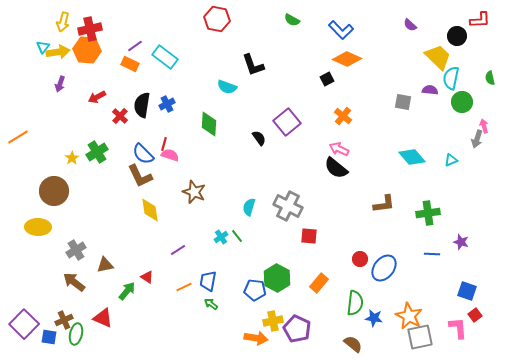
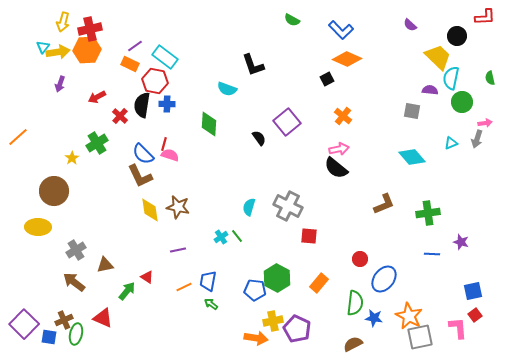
red hexagon at (217, 19): moved 62 px left, 62 px down
red L-shape at (480, 20): moved 5 px right, 3 px up
orange hexagon at (87, 50): rotated 8 degrees counterclockwise
cyan semicircle at (227, 87): moved 2 px down
gray square at (403, 102): moved 9 px right, 9 px down
blue cross at (167, 104): rotated 28 degrees clockwise
pink arrow at (484, 126): moved 1 px right, 3 px up; rotated 96 degrees clockwise
orange line at (18, 137): rotated 10 degrees counterclockwise
pink arrow at (339, 149): rotated 144 degrees clockwise
green cross at (97, 152): moved 9 px up
cyan triangle at (451, 160): moved 17 px up
brown star at (194, 192): moved 16 px left, 15 px down; rotated 10 degrees counterclockwise
brown L-shape at (384, 204): rotated 15 degrees counterclockwise
purple line at (178, 250): rotated 21 degrees clockwise
blue ellipse at (384, 268): moved 11 px down
blue square at (467, 291): moved 6 px right; rotated 30 degrees counterclockwise
brown semicircle at (353, 344): rotated 66 degrees counterclockwise
